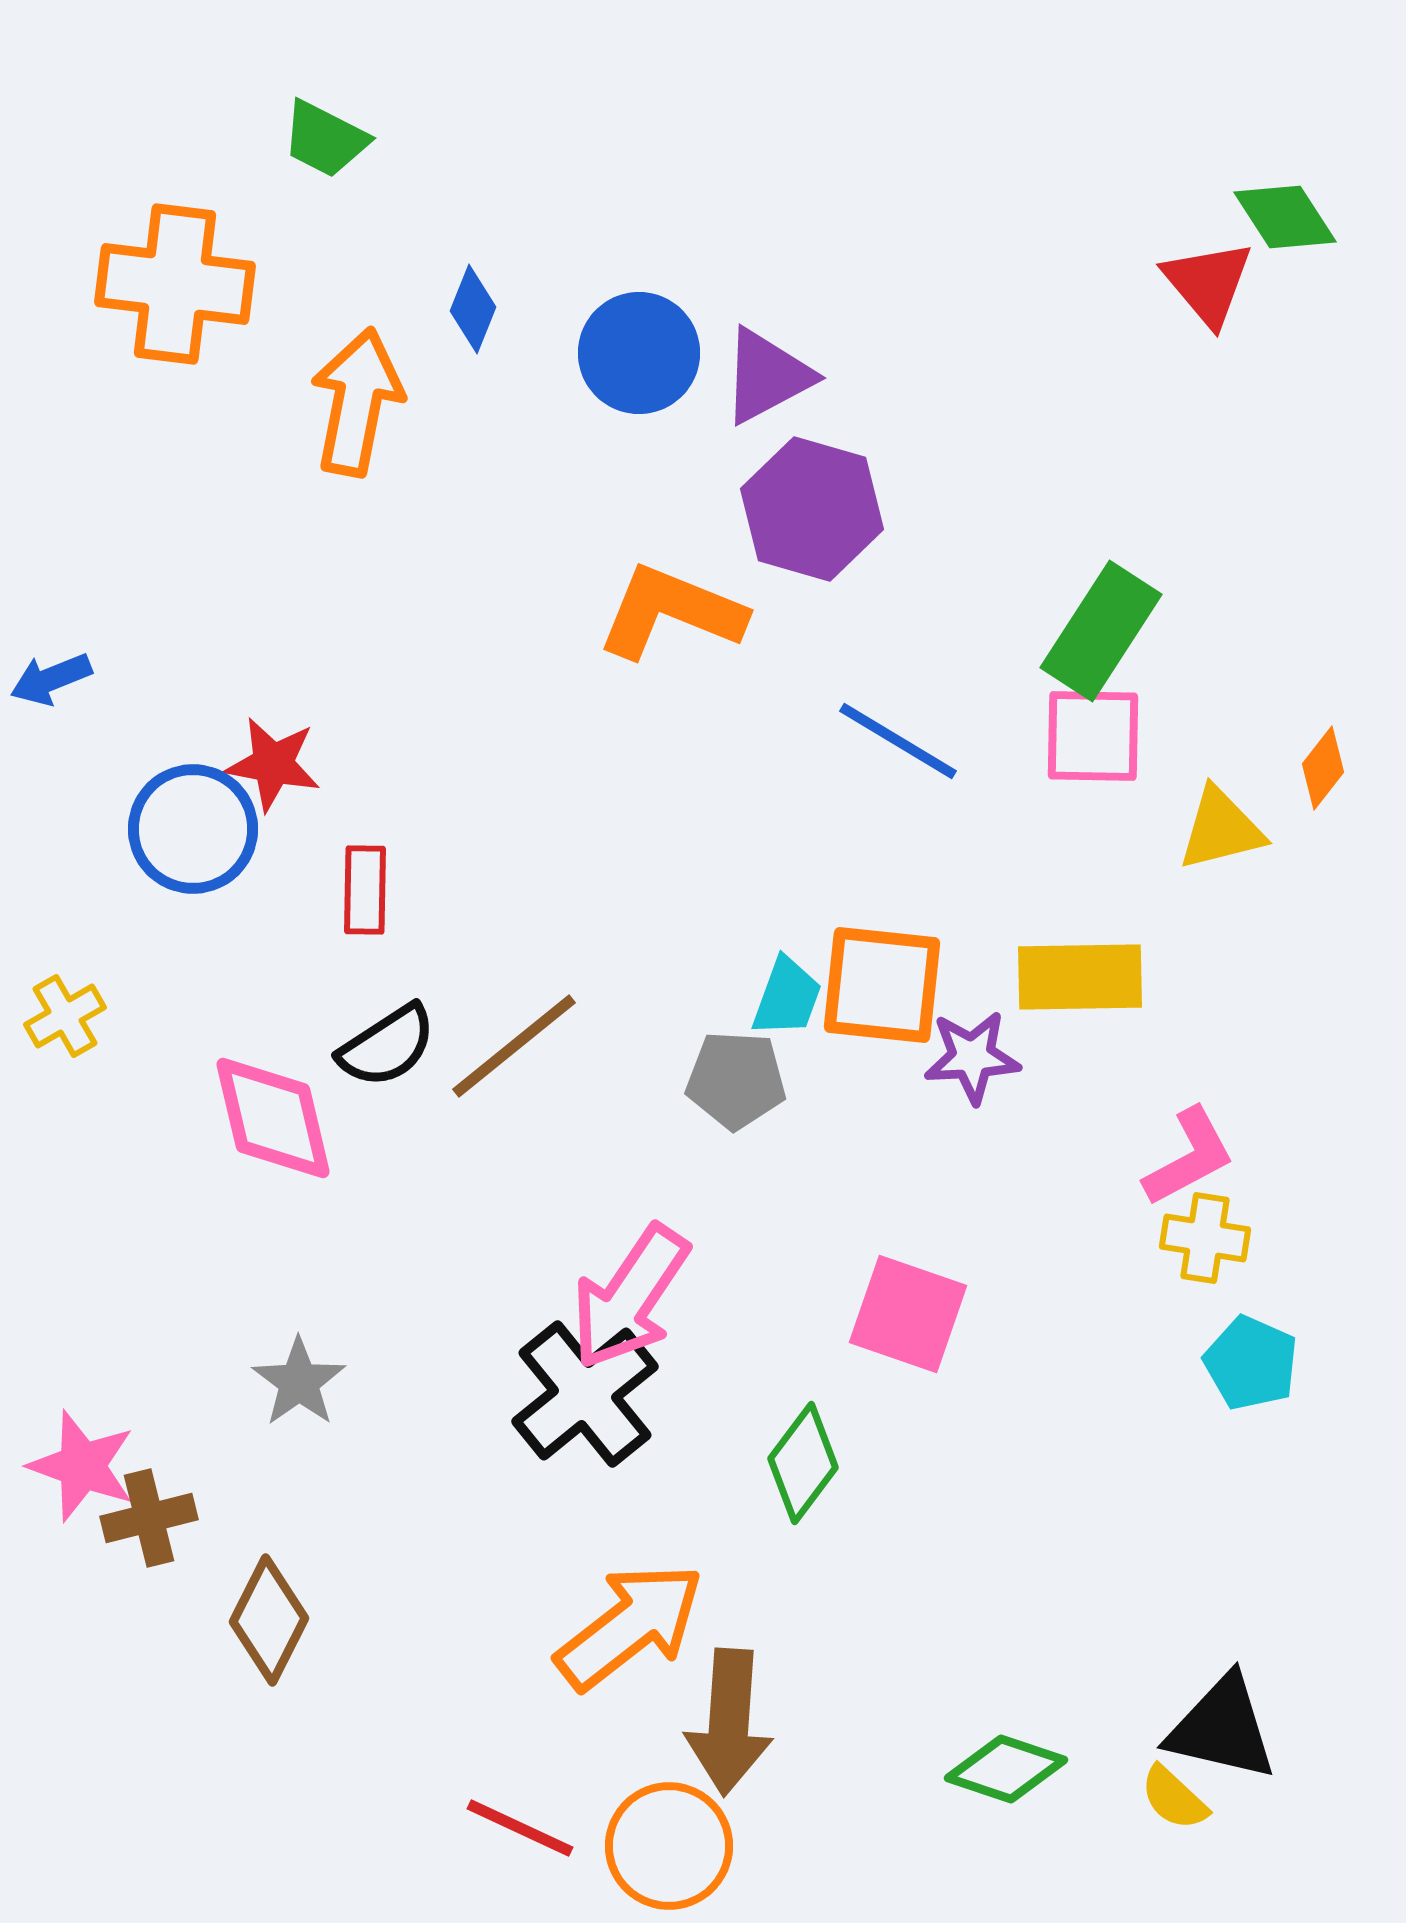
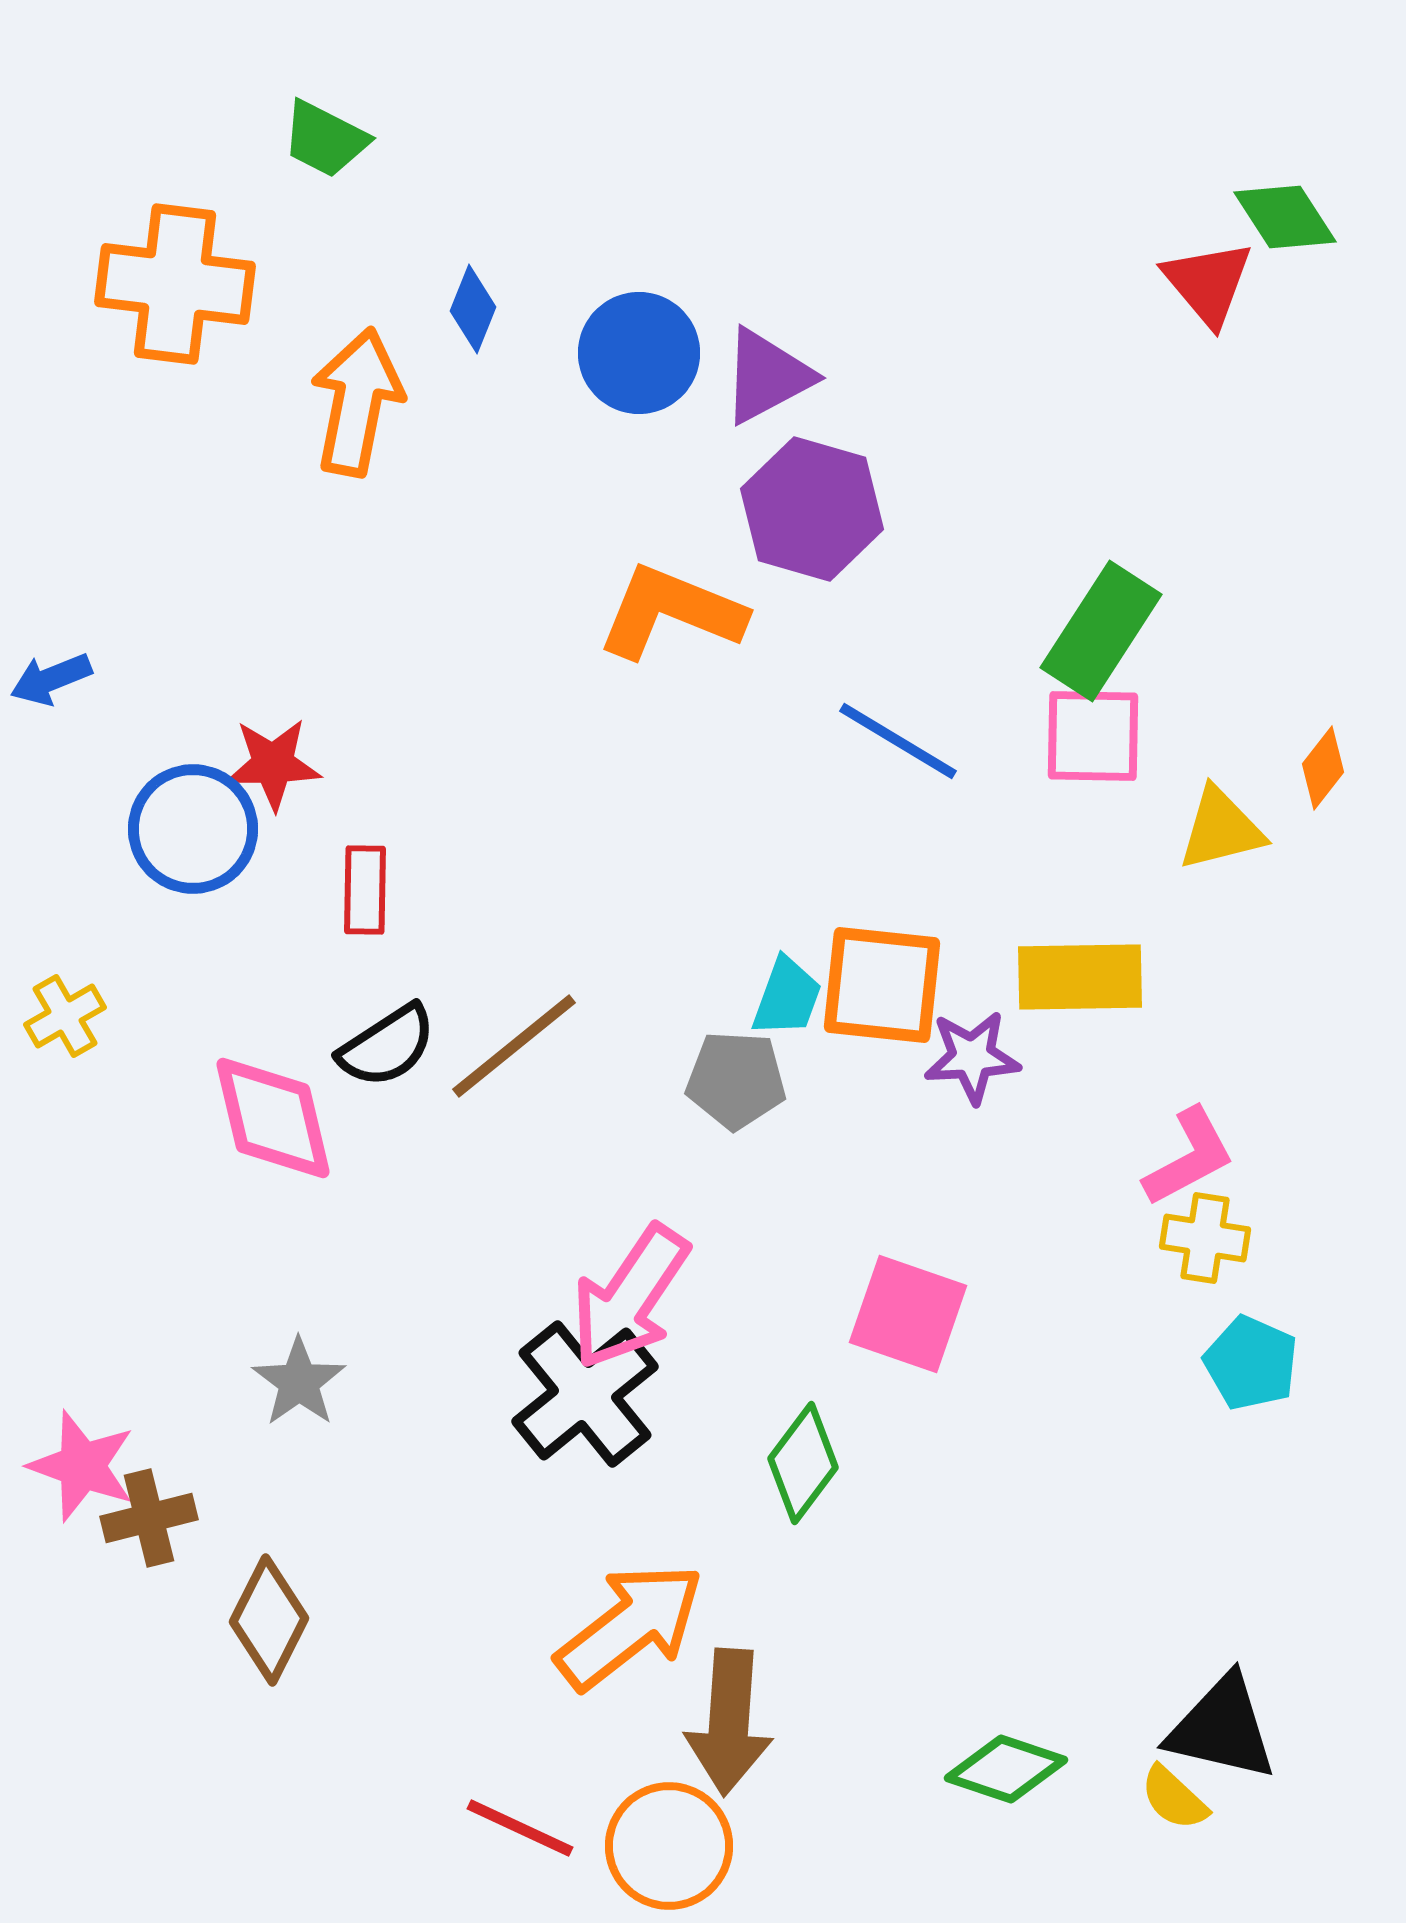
red star at (273, 764): rotated 12 degrees counterclockwise
